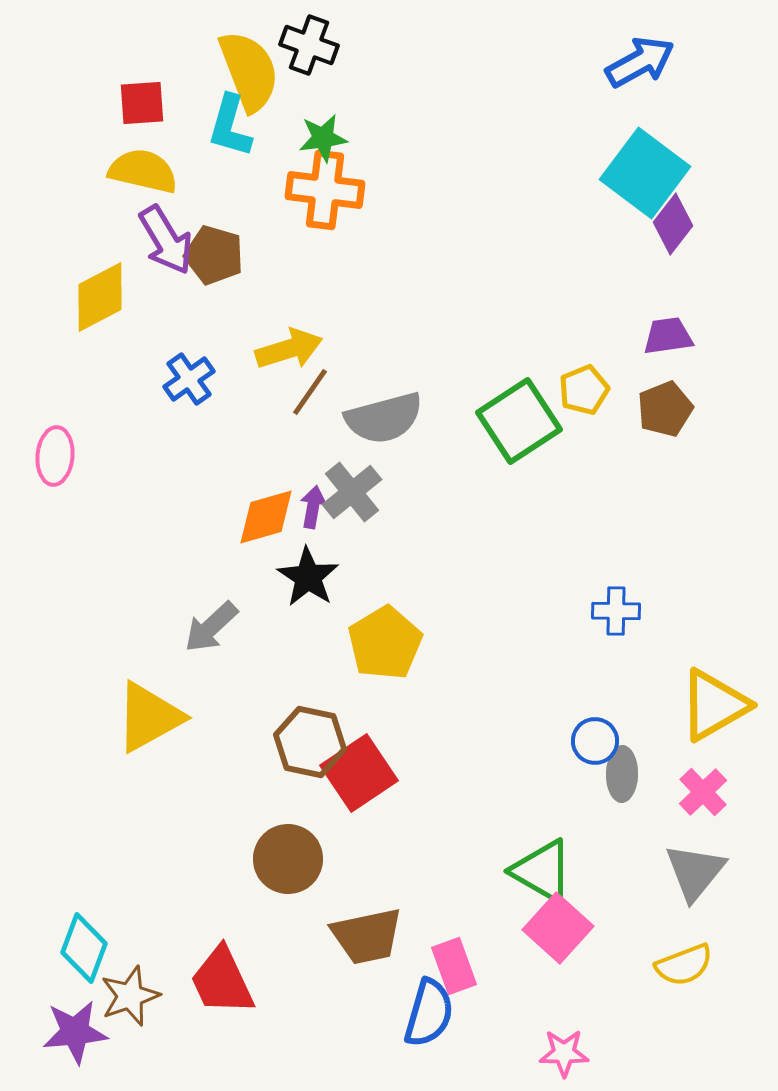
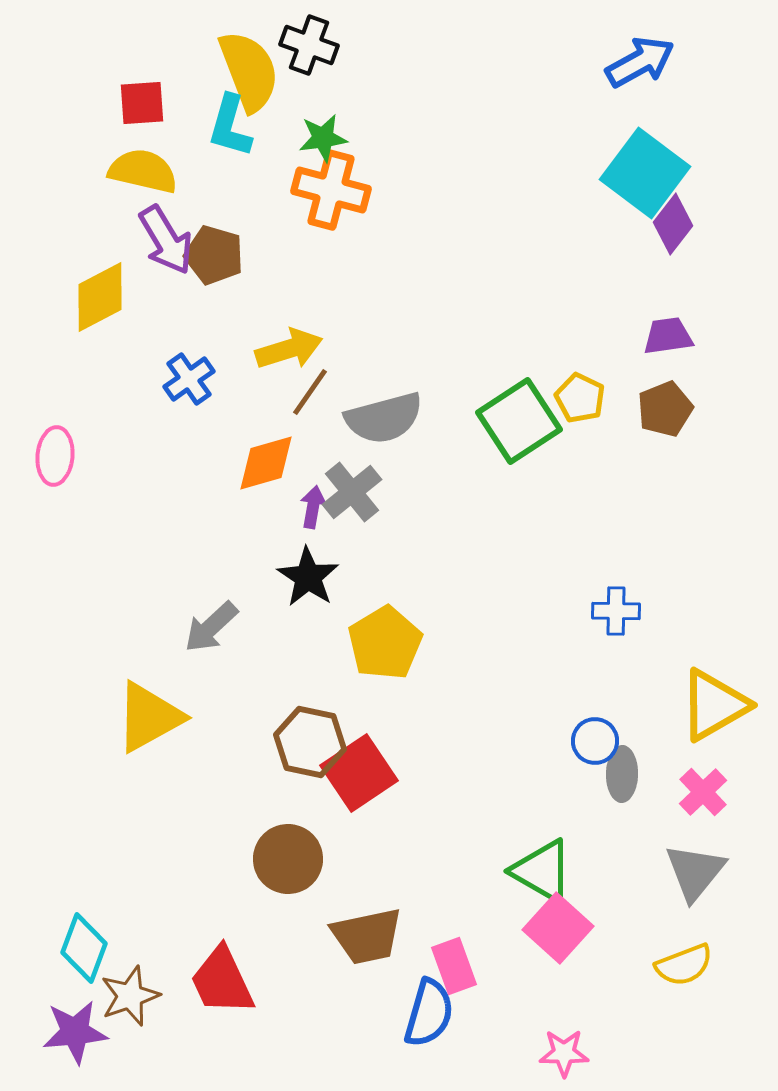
orange cross at (325, 190): moved 6 px right; rotated 8 degrees clockwise
yellow pentagon at (584, 390): moved 4 px left, 8 px down; rotated 24 degrees counterclockwise
orange diamond at (266, 517): moved 54 px up
